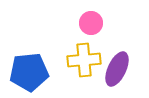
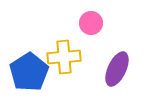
yellow cross: moved 20 px left, 3 px up
blue pentagon: rotated 27 degrees counterclockwise
